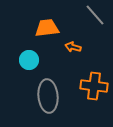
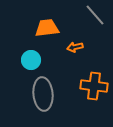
orange arrow: moved 2 px right; rotated 28 degrees counterclockwise
cyan circle: moved 2 px right
gray ellipse: moved 5 px left, 2 px up
